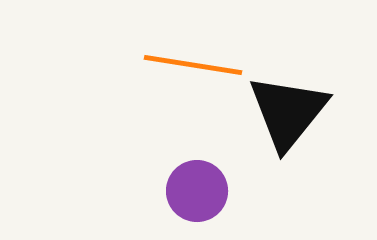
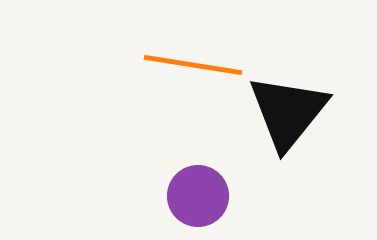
purple circle: moved 1 px right, 5 px down
